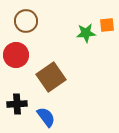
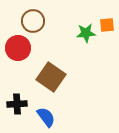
brown circle: moved 7 px right
red circle: moved 2 px right, 7 px up
brown square: rotated 20 degrees counterclockwise
